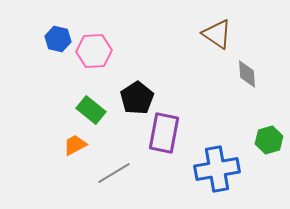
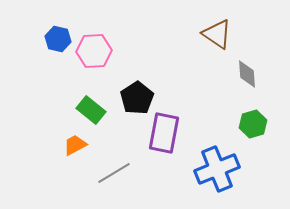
green hexagon: moved 16 px left, 16 px up
blue cross: rotated 12 degrees counterclockwise
